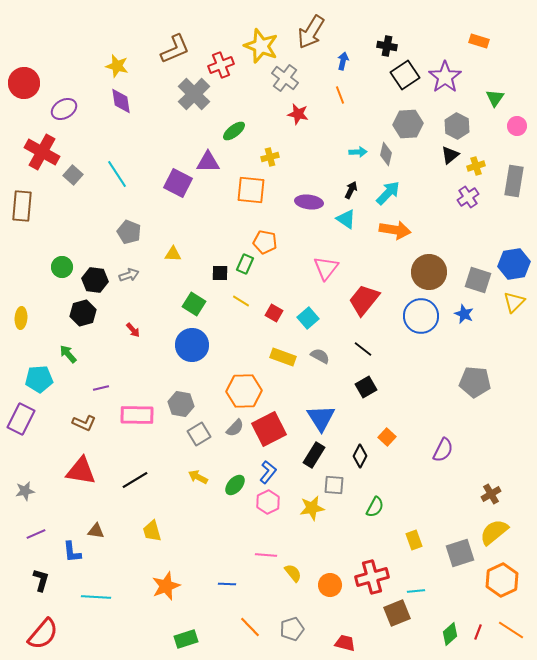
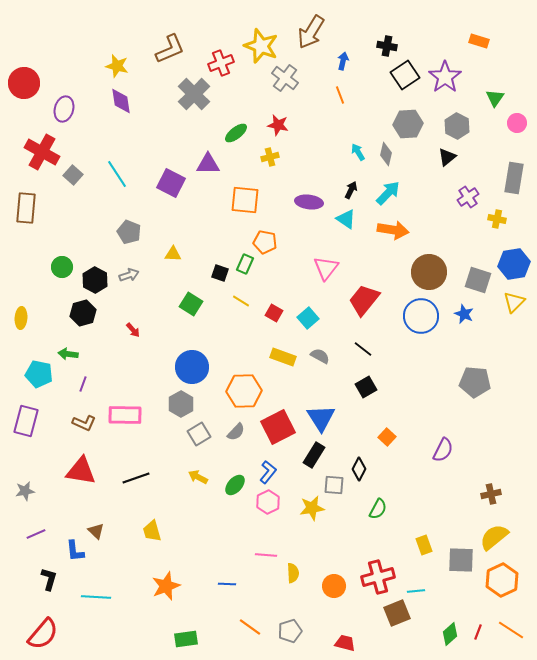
brown L-shape at (175, 49): moved 5 px left
red cross at (221, 65): moved 2 px up
purple ellipse at (64, 109): rotated 45 degrees counterclockwise
red star at (298, 114): moved 20 px left, 11 px down
pink circle at (517, 126): moved 3 px up
green ellipse at (234, 131): moved 2 px right, 2 px down
cyan arrow at (358, 152): rotated 120 degrees counterclockwise
black triangle at (450, 155): moved 3 px left, 2 px down
purple triangle at (208, 162): moved 2 px down
yellow cross at (476, 166): moved 21 px right, 53 px down; rotated 30 degrees clockwise
gray rectangle at (514, 181): moved 3 px up
purple square at (178, 183): moved 7 px left
orange square at (251, 190): moved 6 px left, 10 px down
brown rectangle at (22, 206): moved 4 px right, 2 px down
orange arrow at (395, 230): moved 2 px left
black square at (220, 273): rotated 18 degrees clockwise
black hexagon at (95, 280): rotated 20 degrees clockwise
green square at (194, 304): moved 3 px left
blue circle at (192, 345): moved 22 px down
green arrow at (68, 354): rotated 42 degrees counterclockwise
cyan pentagon at (39, 379): moved 5 px up; rotated 16 degrees clockwise
purple line at (101, 388): moved 18 px left, 4 px up; rotated 56 degrees counterclockwise
gray hexagon at (181, 404): rotated 20 degrees clockwise
pink rectangle at (137, 415): moved 12 px left
purple rectangle at (21, 419): moved 5 px right, 2 px down; rotated 12 degrees counterclockwise
gray semicircle at (235, 428): moved 1 px right, 4 px down
red square at (269, 429): moved 9 px right, 2 px up
black diamond at (360, 456): moved 1 px left, 13 px down
black line at (135, 480): moved 1 px right, 2 px up; rotated 12 degrees clockwise
brown cross at (491, 494): rotated 18 degrees clockwise
green semicircle at (375, 507): moved 3 px right, 2 px down
brown triangle at (96, 531): rotated 36 degrees clockwise
yellow semicircle at (494, 532): moved 5 px down
yellow rectangle at (414, 540): moved 10 px right, 5 px down
blue L-shape at (72, 552): moved 3 px right, 1 px up
gray square at (460, 553): moved 1 px right, 7 px down; rotated 20 degrees clockwise
yellow semicircle at (293, 573): rotated 36 degrees clockwise
red cross at (372, 577): moved 6 px right
black L-shape at (41, 580): moved 8 px right, 1 px up
orange circle at (330, 585): moved 4 px right, 1 px down
orange line at (250, 627): rotated 10 degrees counterclockwise
gray pentagon at (292, 629): moved 2 px left, 2 px down
green rectangle at (186, 639): rotated 10 degrees clockwise
